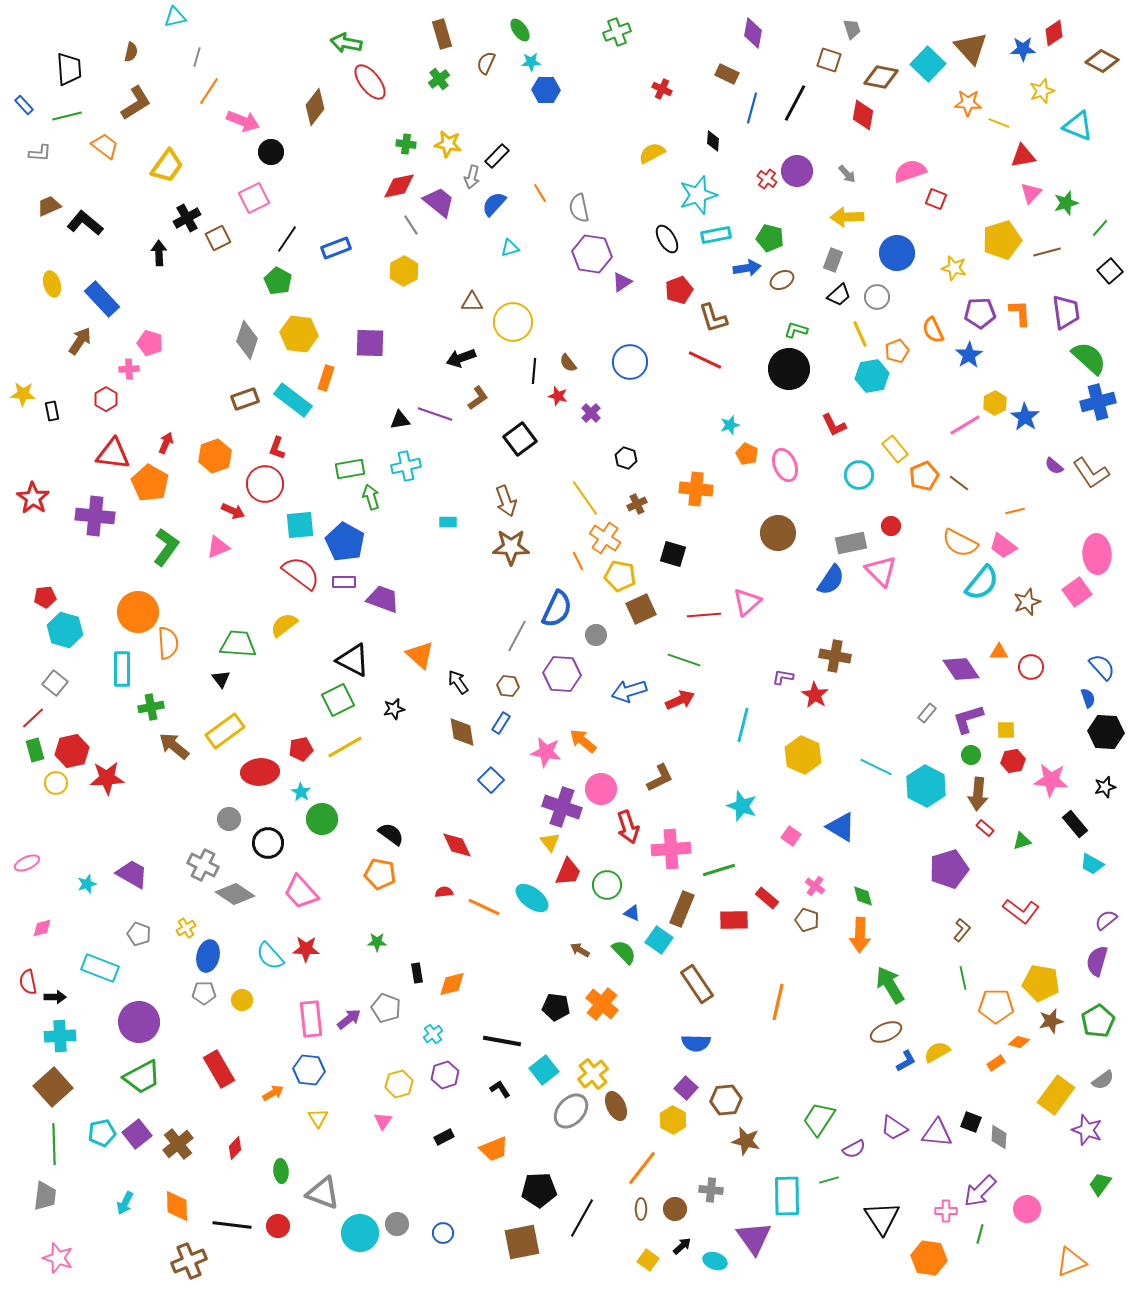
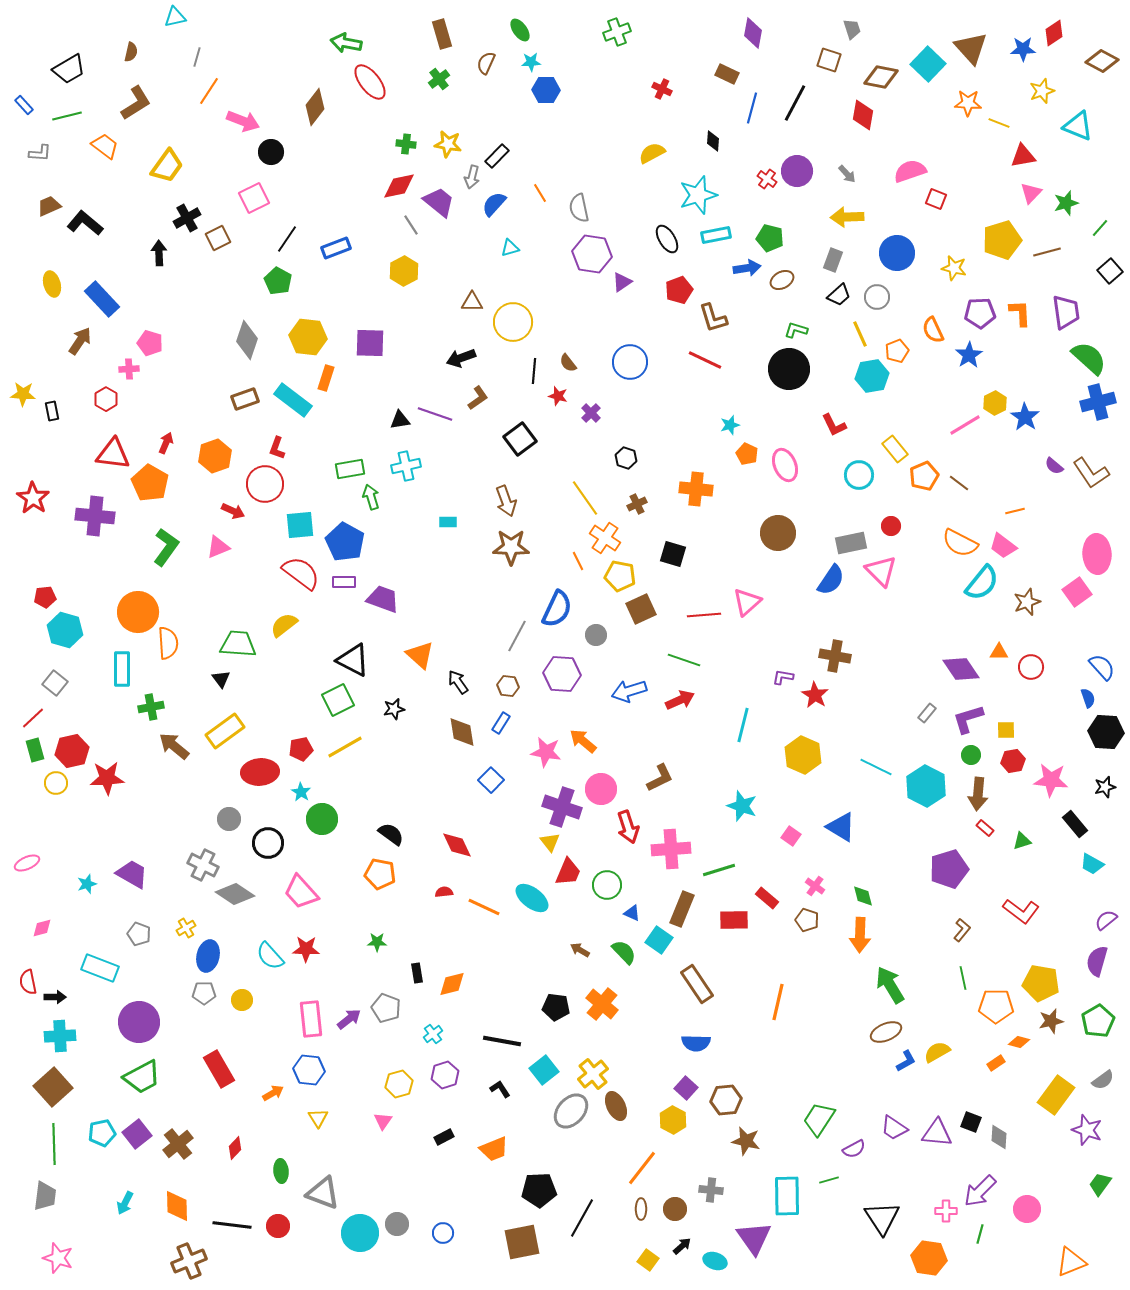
black trapezoid at (69, 69): rotated 64 degrees clockwise
yellow hexagon at (299, 334): moved 9 px right, 3 px down
